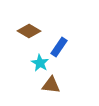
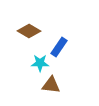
cyan star: rotated 30 degrees counterclockwise
